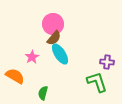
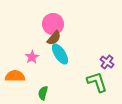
purple cross: rotated 32 degrees clockwise
orange semicircle: rotated 30 degrees counterclockwise
